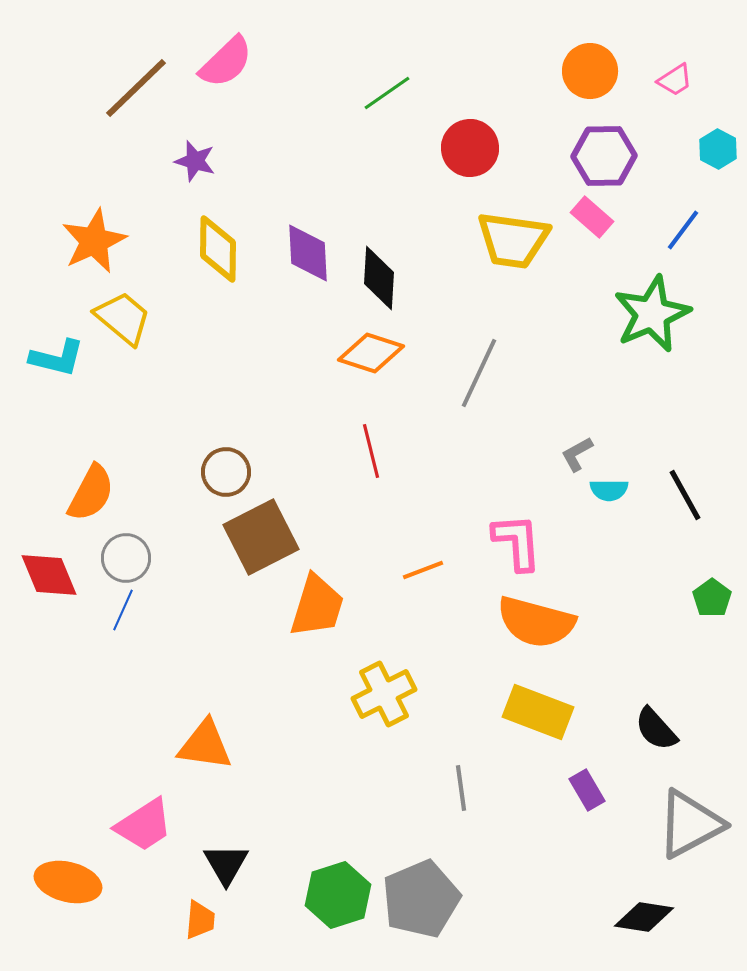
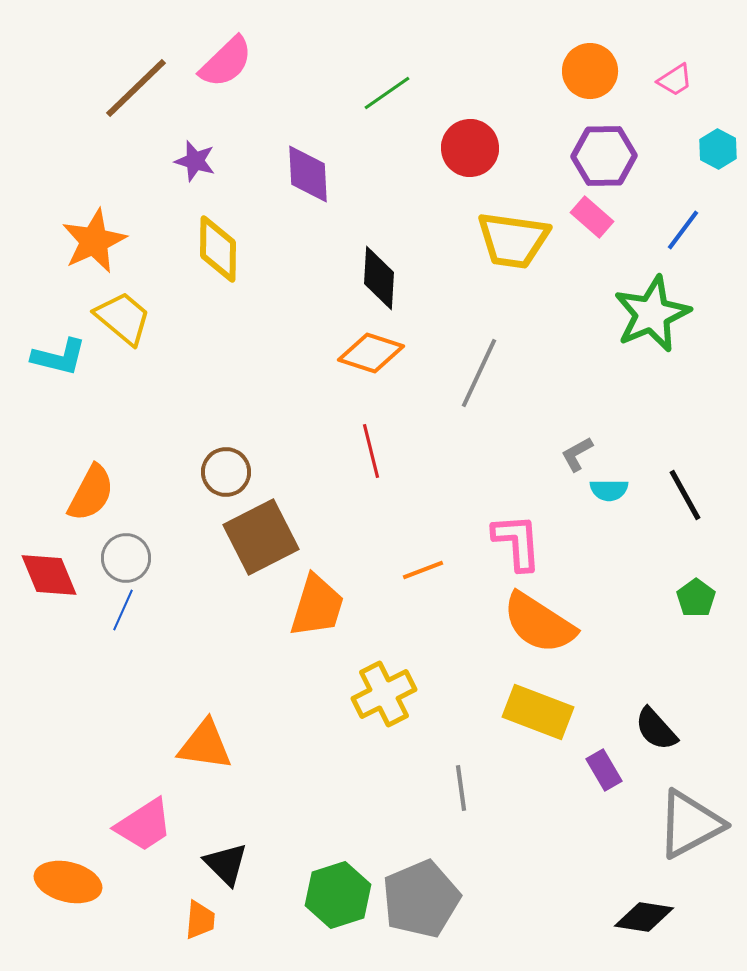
purple diamond at (308, 253): moved 79 px up
cyan L-shape at (57, 358): moved 2 px right, 1 px up
green pentagon at (712, 598): moved 16 px left
orange semicircle at (536, 622): moved 3 px right, 1 px down; rotated 18 degrees clockwise
purple rectangle at (587, 790): moved 17 px right, 20 px up
black triangle at (226, 864): rotated 15 degrees counterclockwise
